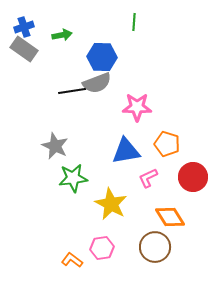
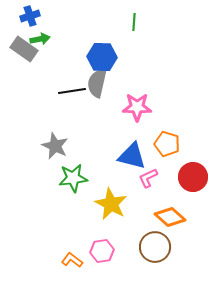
blue cross: moved 6 px right, 11 px up
green arrow: moved 22 px left, 4 px down
gray semicircle: rotated 124 degrees clockwise
blue triangle: moved 6 px right, 5 px down; rotated 24 degrees clockwise
orange diamond: rotated 16 degrees counterclockwise
pink hexagon: moved 3 px down
